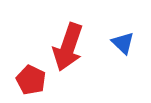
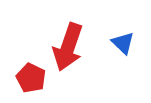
red pentagon: moved 2 px up
